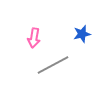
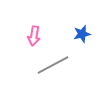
pink arrow: moved 2 px up
